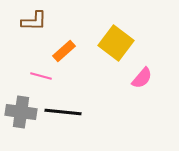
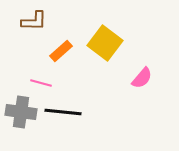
yellow square: moved 11 px left
orange rectangle: moved 3 px left
pink line: moved 7 px down
